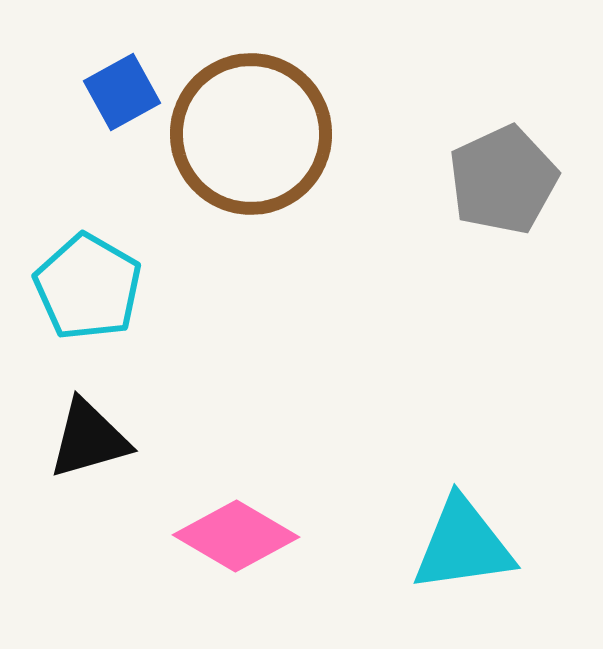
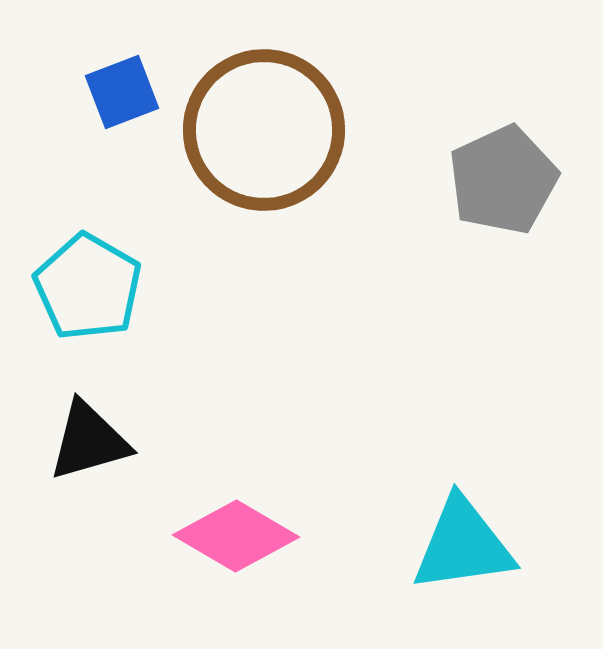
blue square: rotated 8 degrees clockwise
brown circle: moved 13 px right, 4 px up
black triangle: moved 2 px down
